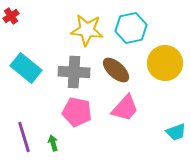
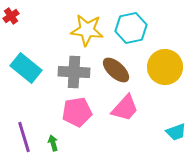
yellow circle: moved 4 px down
pink pentagon: rotated 20 degrees counterclockwise
